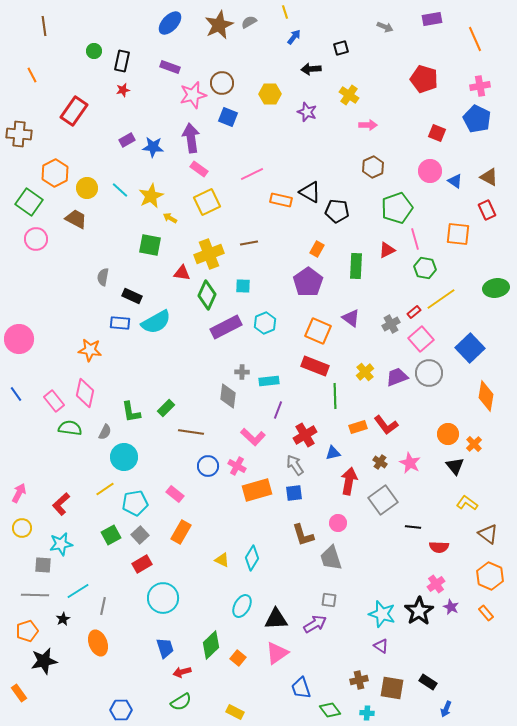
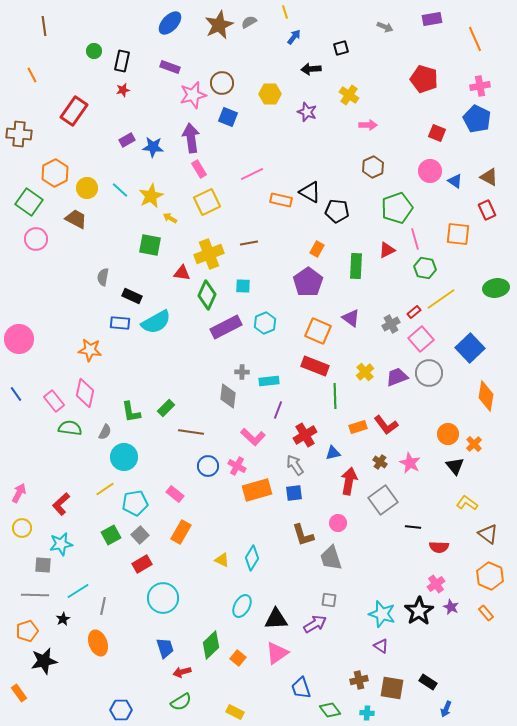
pink rectangle at (199, 169): rotated 24 degrees clockwise
